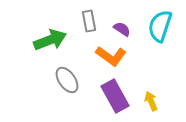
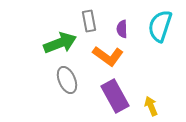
purple semicircle: rotated 126 degrees counterclockwise
green arrow: moved 10 px right, 3 px down
orange L-shape: moved 3 px left
gray ellipse: rotated 12 degrees clockwise
yellow arrow: moved 5 px down
